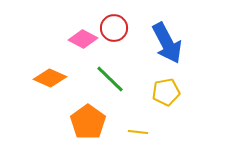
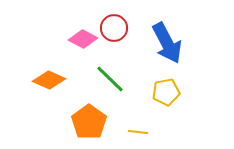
orange diamond: moved 1 px left, 2 px down
orange pentagon: moved 1 px right
